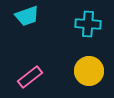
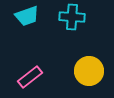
cyan cross: moved 16 px left, 7 px up
